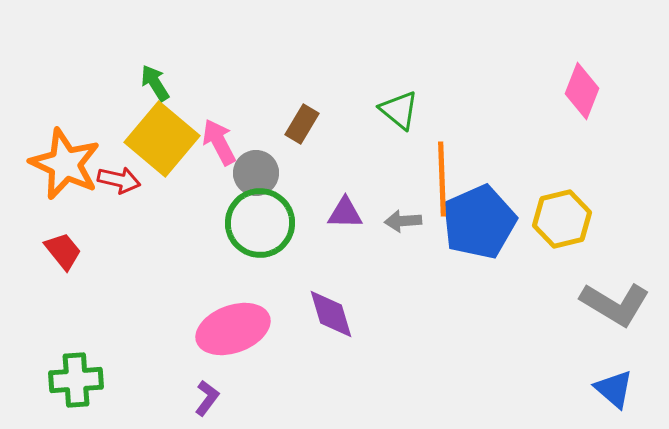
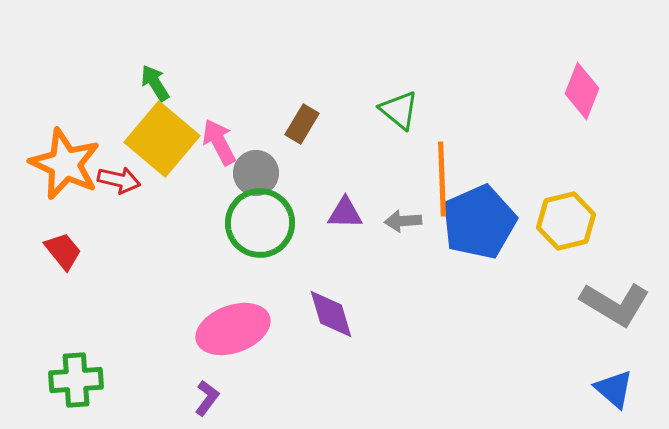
yellow hexagon: moved 4 px right, 2 px down
